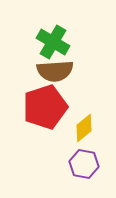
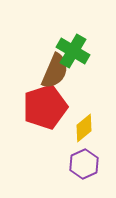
green cross: moved 20 px right, 9 px down
brown semicircle: rotated 63 degrees counterclockwise
purple hexagon: rotated 24 degrees clockwise
